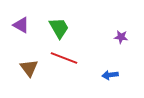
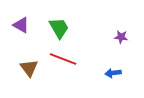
red line: moved 1 px left, 1 px down
blue arrow: moved 3 px right, 2 px up
